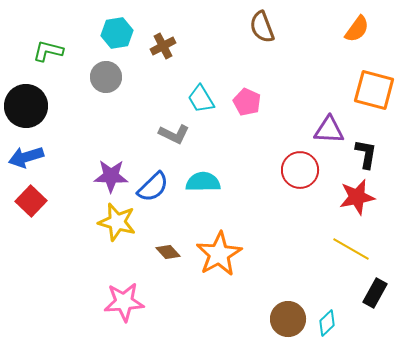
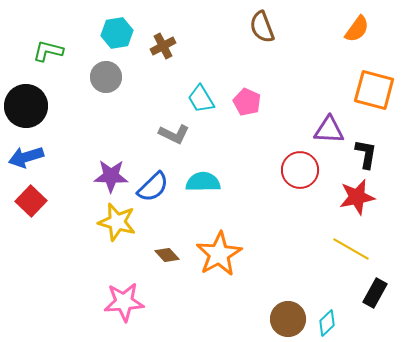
brown diamond: moved 1 px left, 3 px down
